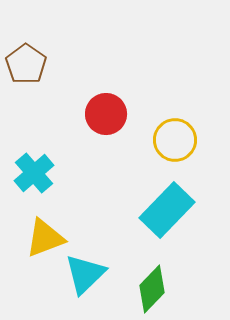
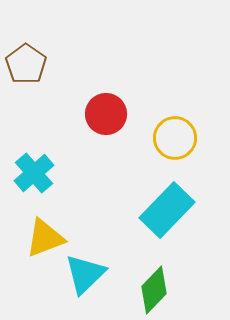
yellow circle: moved 2 px up
green diamond: moved 2 px right, 1 px down
